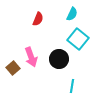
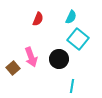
cyan semicircle: moved 1 px left, 3 px down
